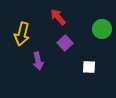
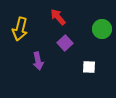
yellow arrow: moved 2 px left, 5 px up
